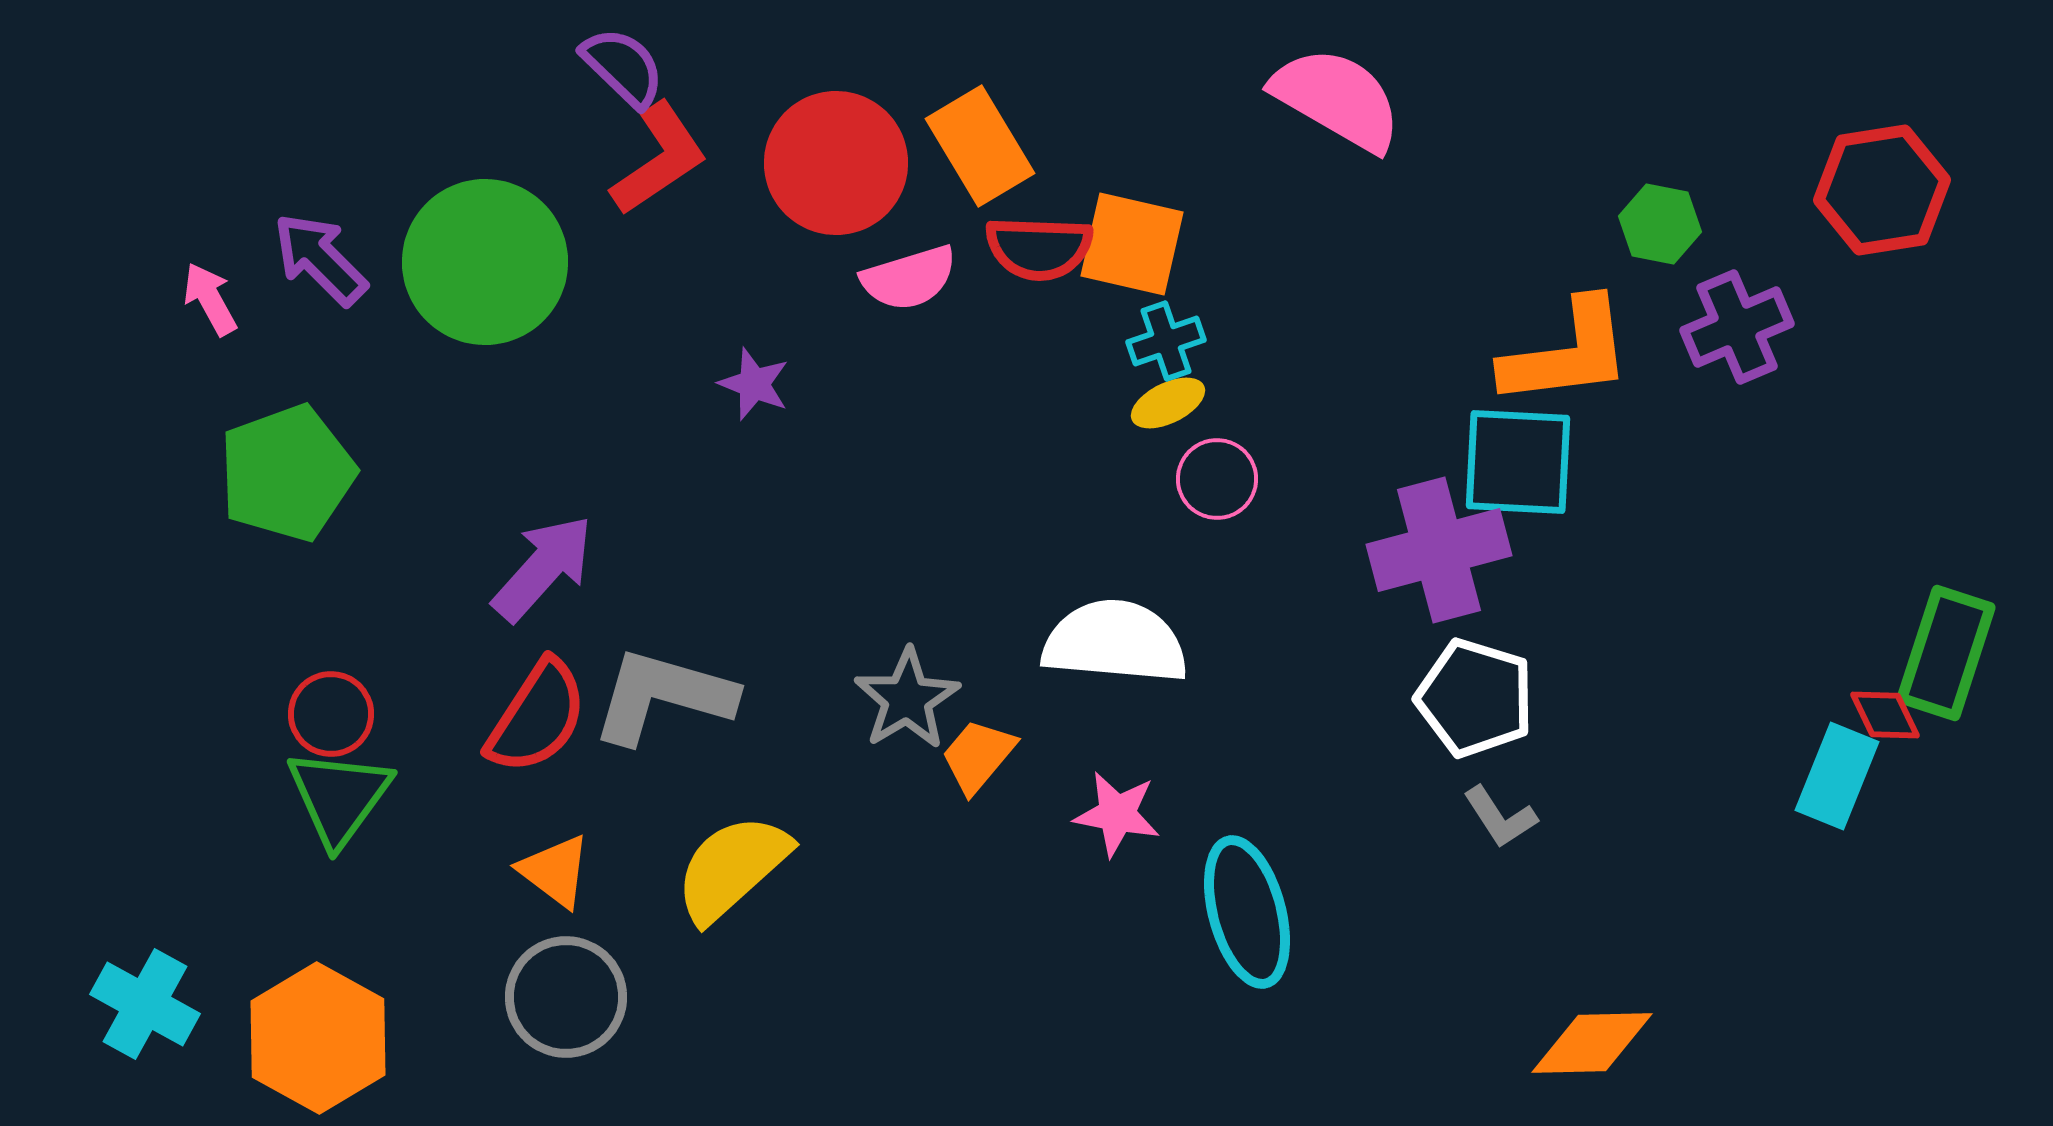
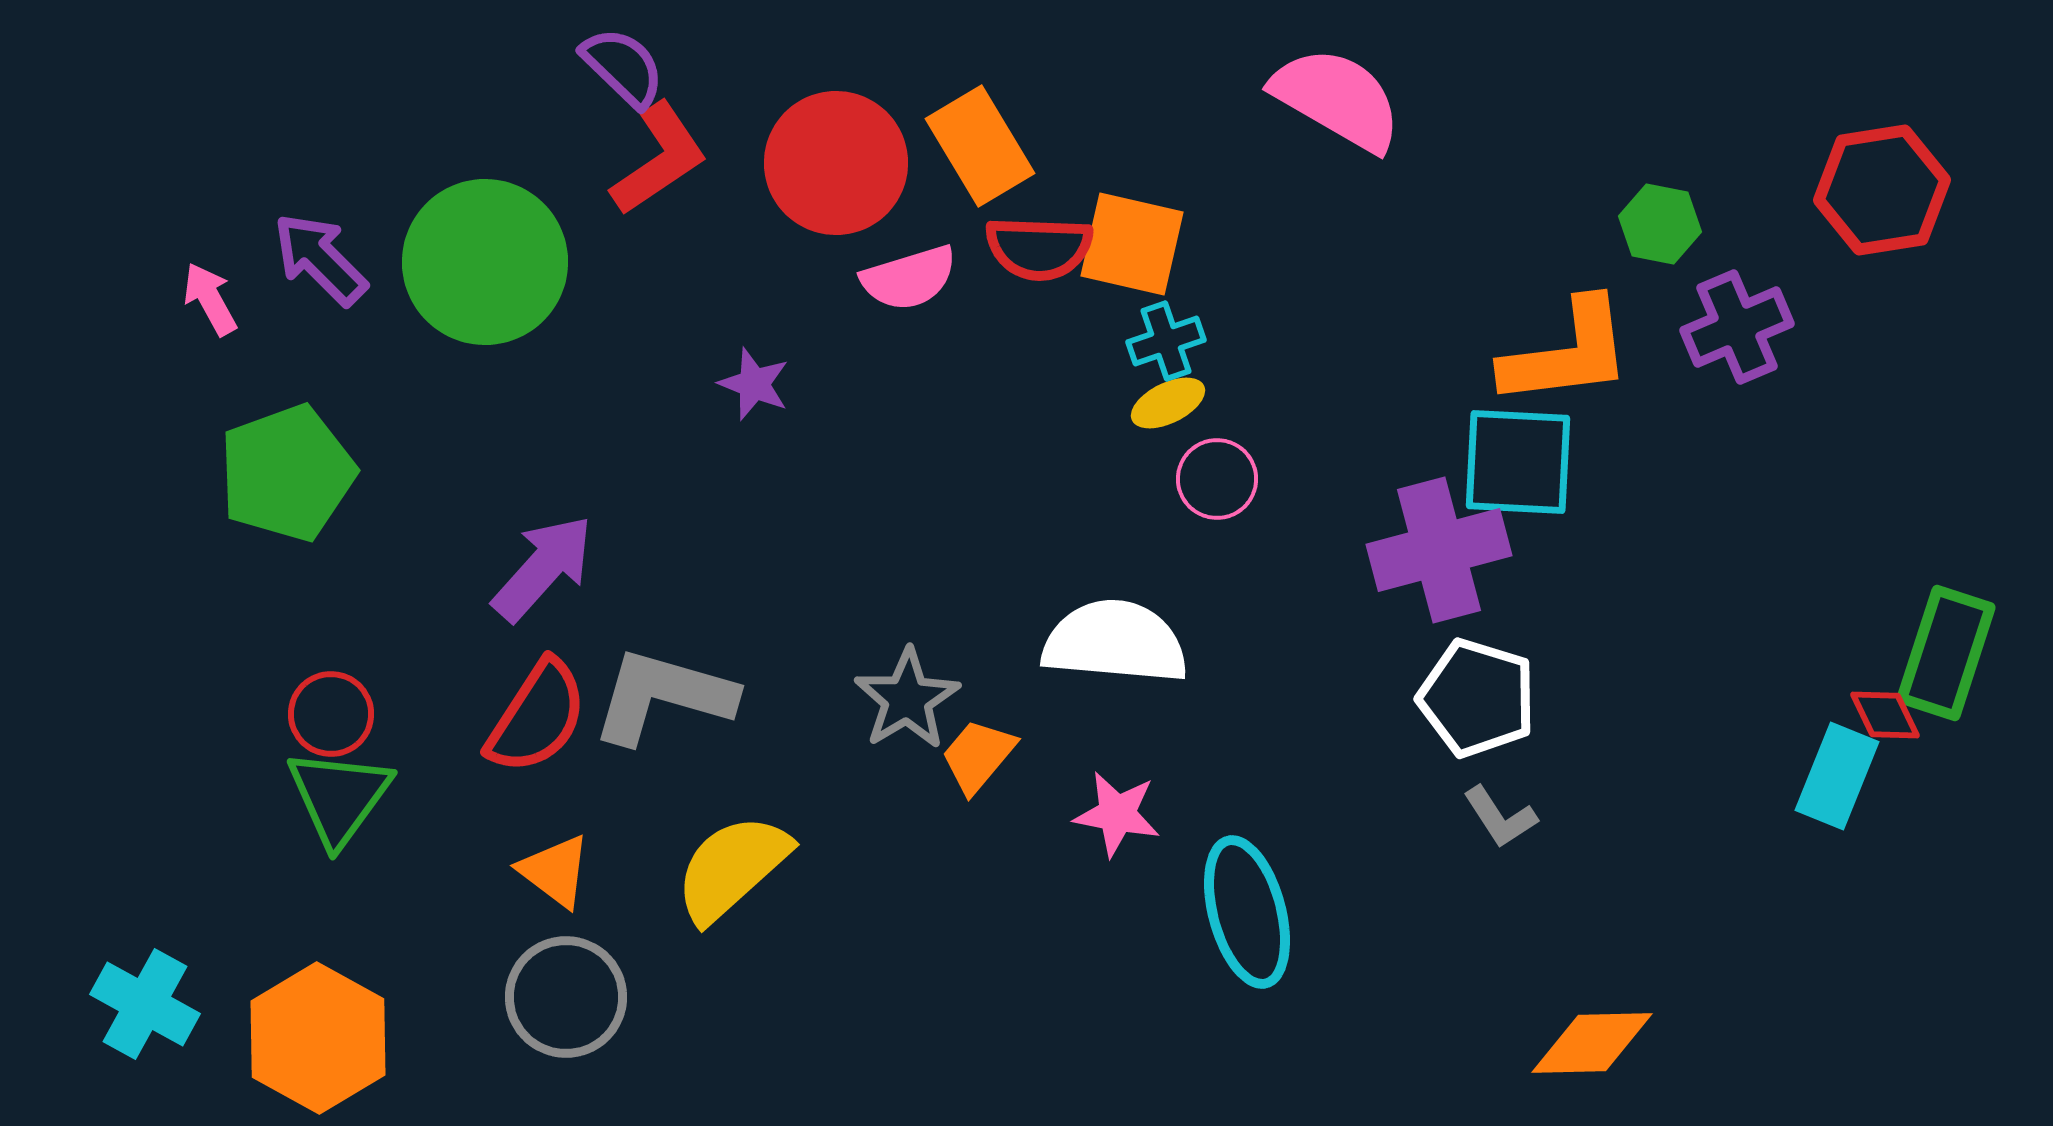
white pentagon at (1475, 698): moved 2 px right
